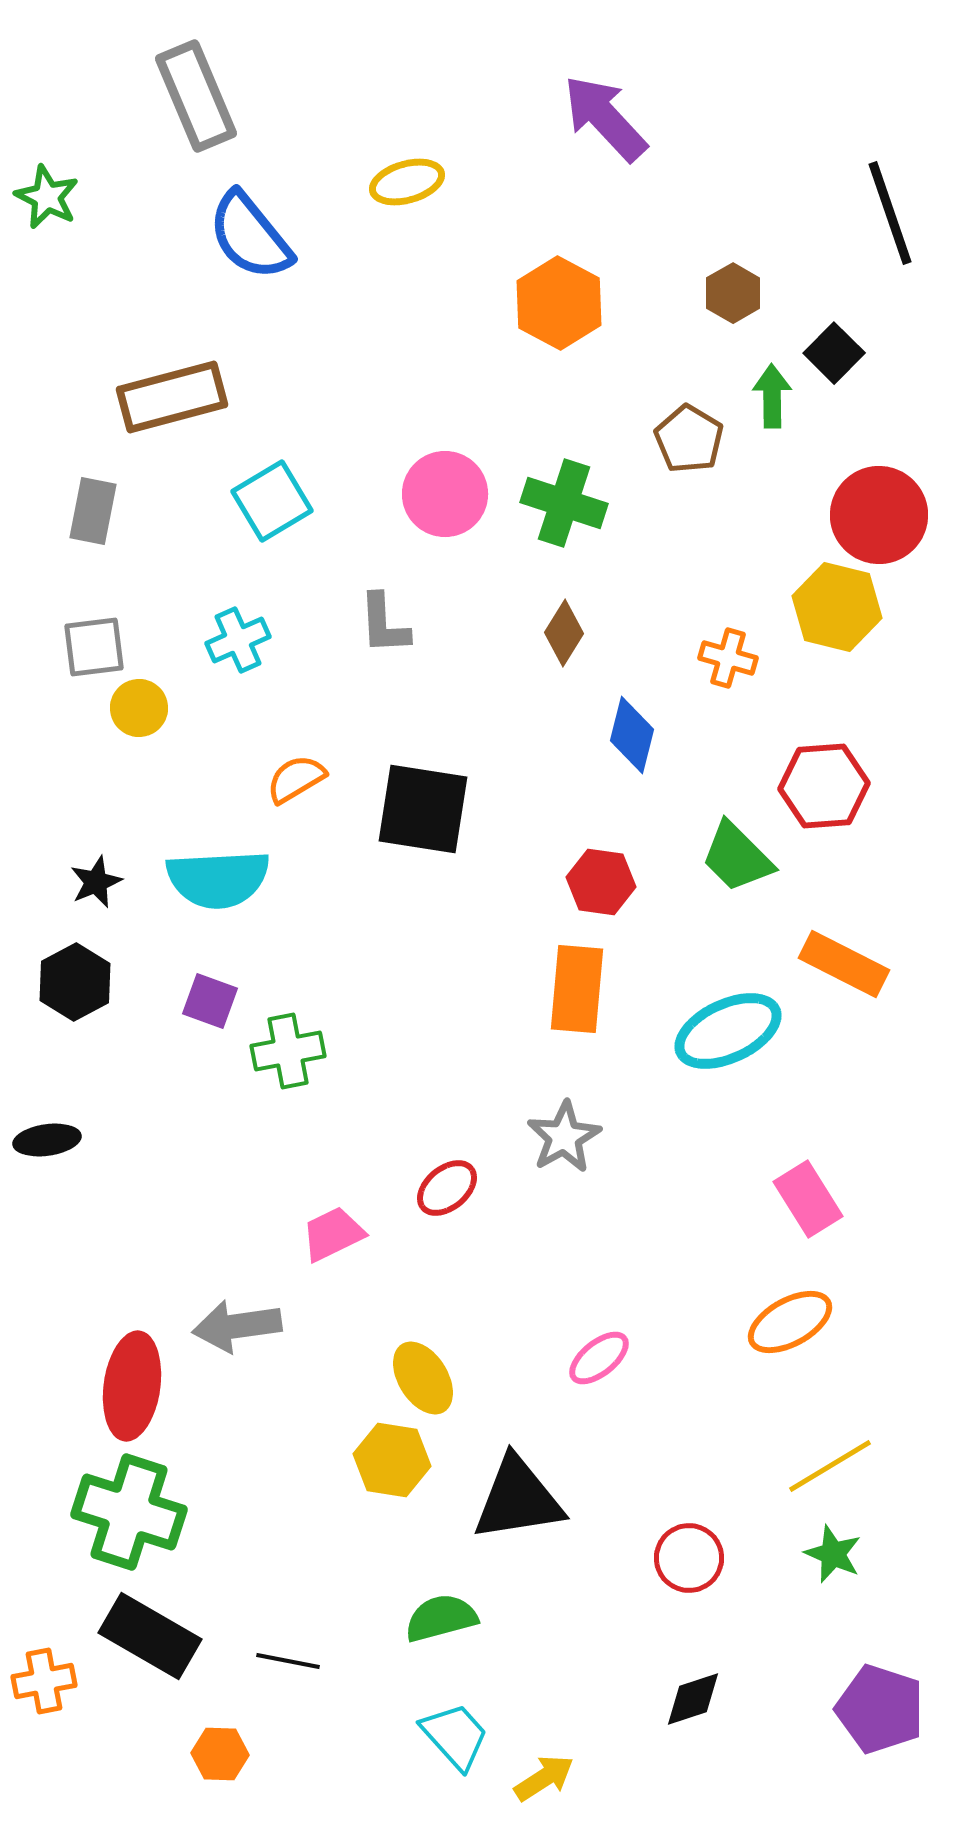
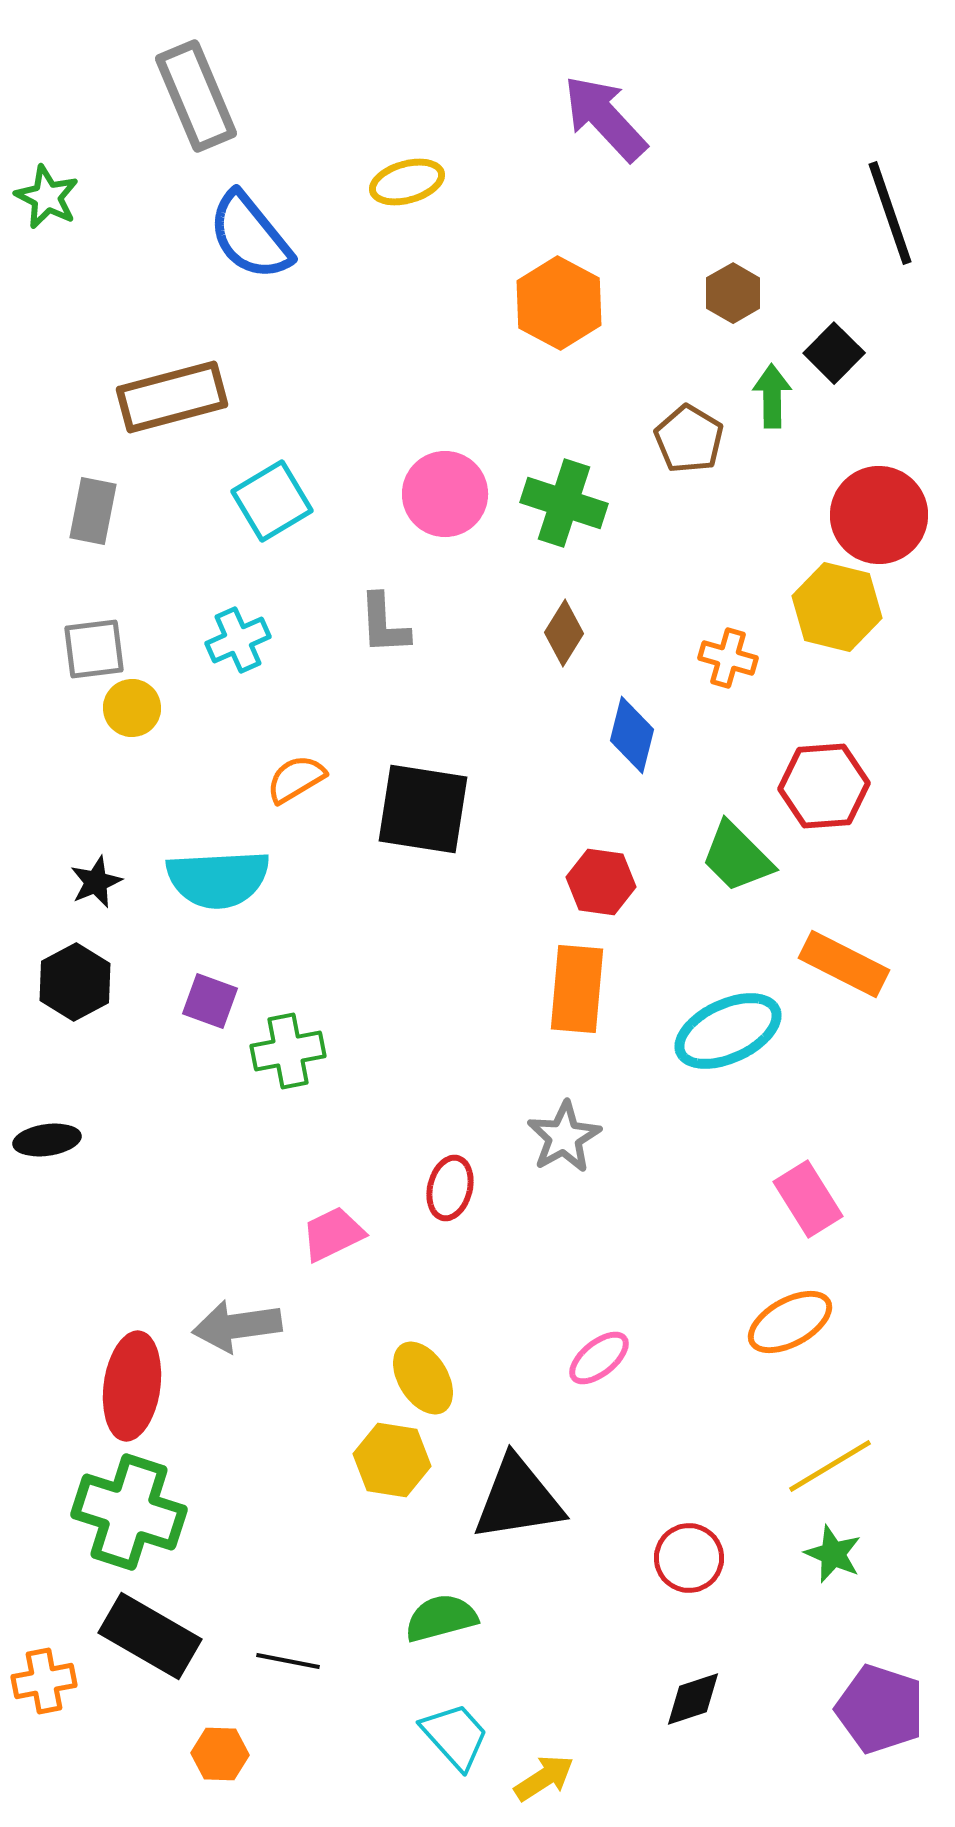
gray square at (94, 647): moved 2 px down
yellow circle at (139, 708): moved 7 px left
red ellipse at (447, 1188): moved 3 px right; rotated 36 degrees counterclockwise
